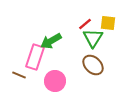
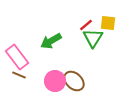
red line: moved 1 px right, 1 px down
pink rectangle: moved 18 px left; rotated 55 degrees counterclockwise
brown ellipse: moved 19 px left, 16 px down
